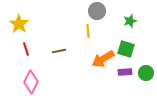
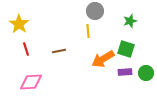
gray circle: moved 2 px left
pink diamond: rotated 60 degrees clockwise
